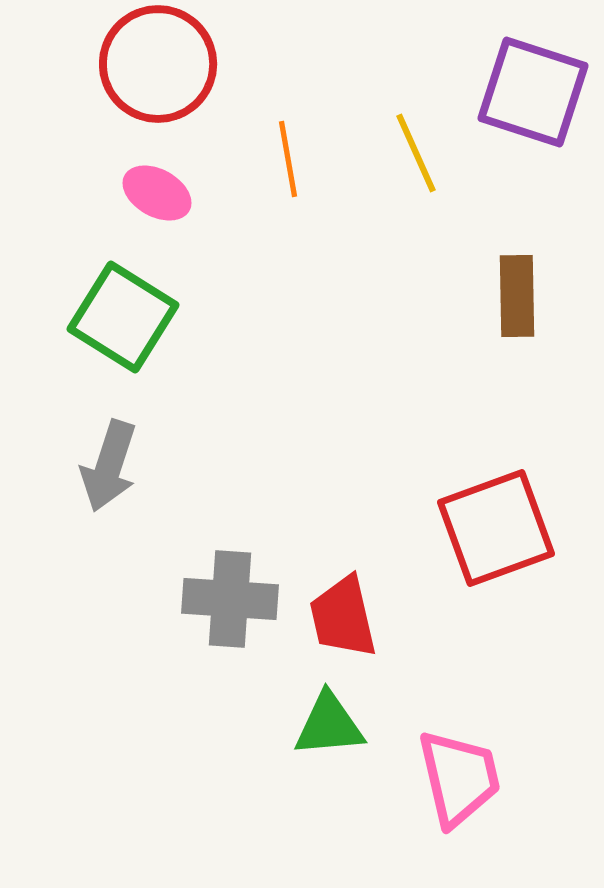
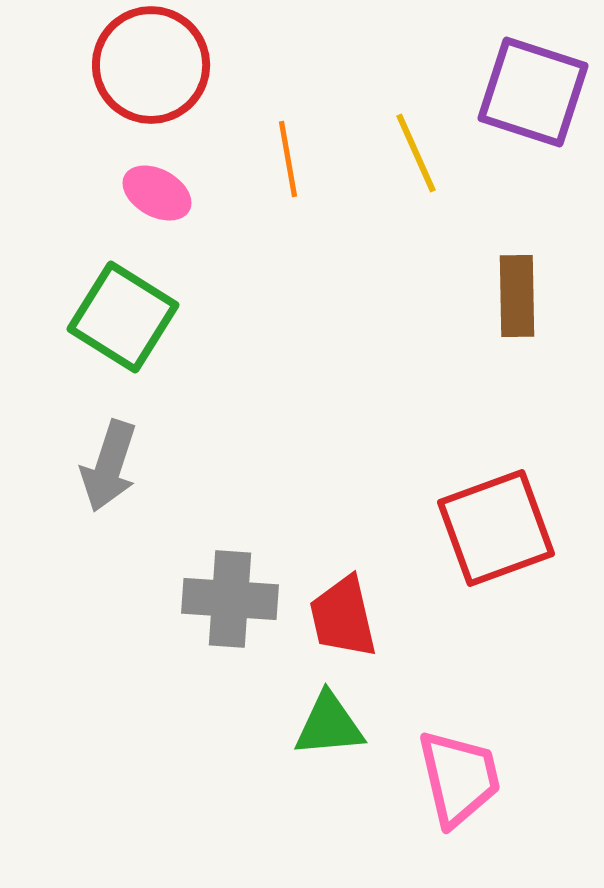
red circle: moved 7 px left, 1 px down
